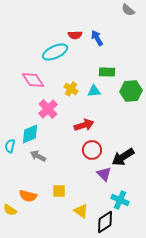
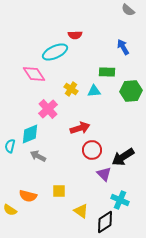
blue arrow: moved 26 px right, 9 px down
pink diamond: moved 1 px right, 6 px up
red arrow: moved 4 px left, 3 px down
